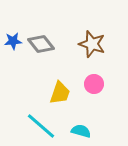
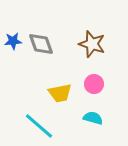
gray diamond: rotated 20 degrees clockwise
yellow trapezoid: rotated 60 degrees clockwise
cyan line: moved 2 px left
cyan semicircle: moved 12 px right, 13 px up
